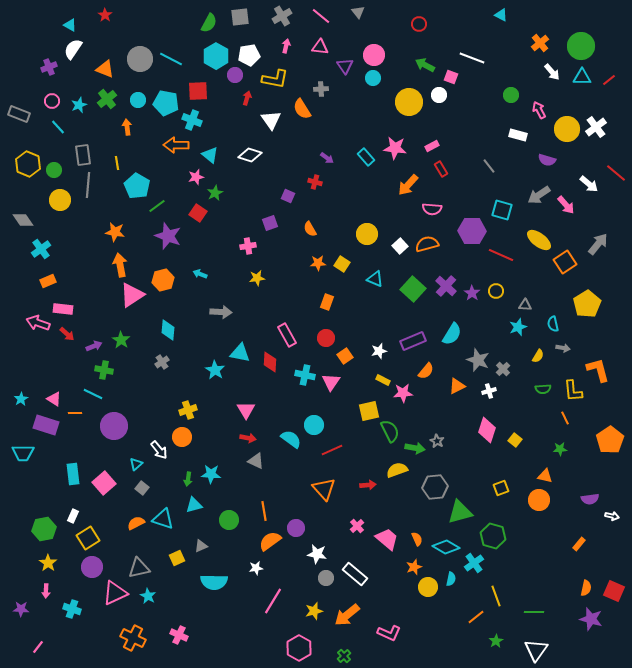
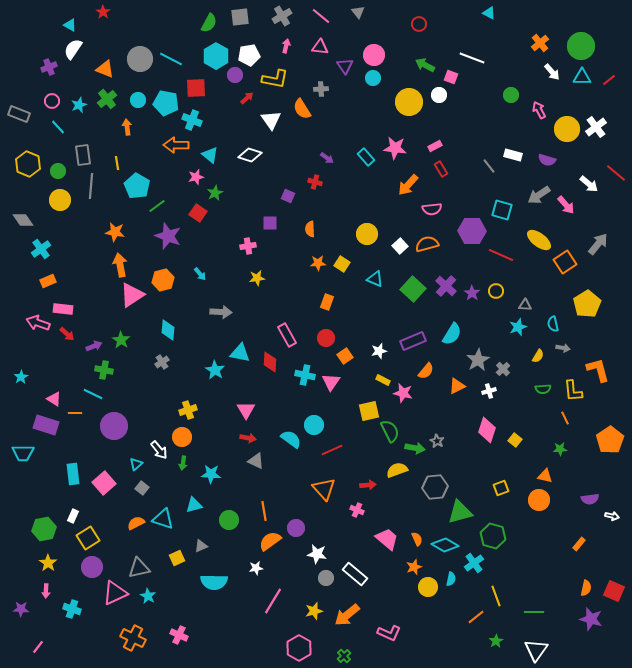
red star at (105, 15): moved 2 px left, 3 px up
cyan triangle at (501, 15): moved 12 px left, 2 px up
red square at (198, 91): moved 2 px left, 3 px up
red arrow at (247, 98): rotated 32 degrees clockwise
white rectangle at (518, 135): moved 5 px left, 20 px down
pink rectangle at (432, 146): moved 3 px right
green circle at (54, 170): moved 4 px right, 1 px down
gray line at (88, 185): moved 3 px right, 1 px down
pink semicircle at (432, 209): rotated 12 degrees counterclockwise
purple square at (270, 223): rotated 21 degrees clockwise
orange semicircle at (310, 229): rotated 28 degrees clockwise
cyan arrow at (200, 274): rotated 152 degrees counterclockwise
gray star at (478, 360): rotated 20 degrees clockwise
pink star at (403, 393): rotated 18 degrees clockwise
cyan star at (21, 399): moved 22 px up
green arrow at (188, 479): moved 5 px left, 16 px up
pink cross at (357, 526): moved 16 px up; rotated 24 degrees counterclockwise
cyan diamond at (446, 547): moved 1 px left, 2 px up
